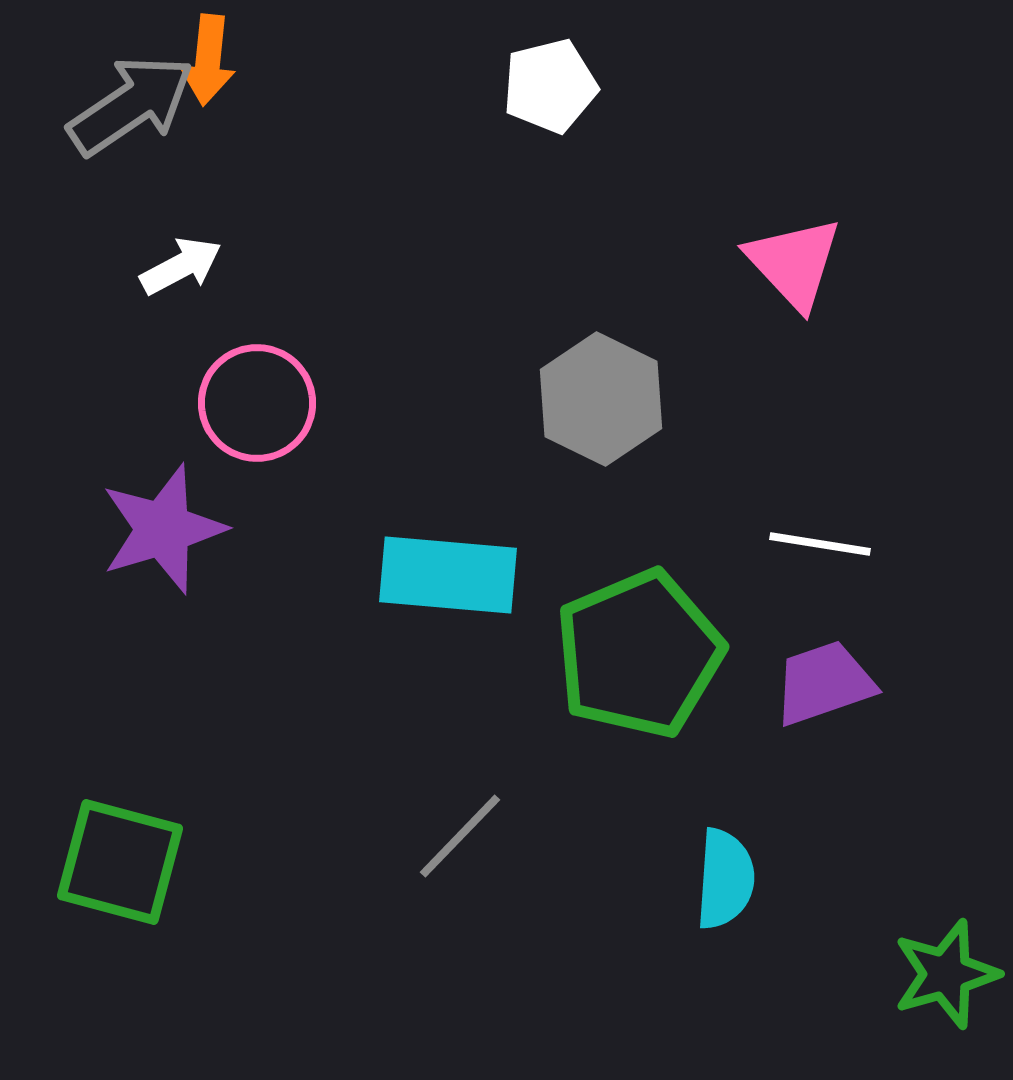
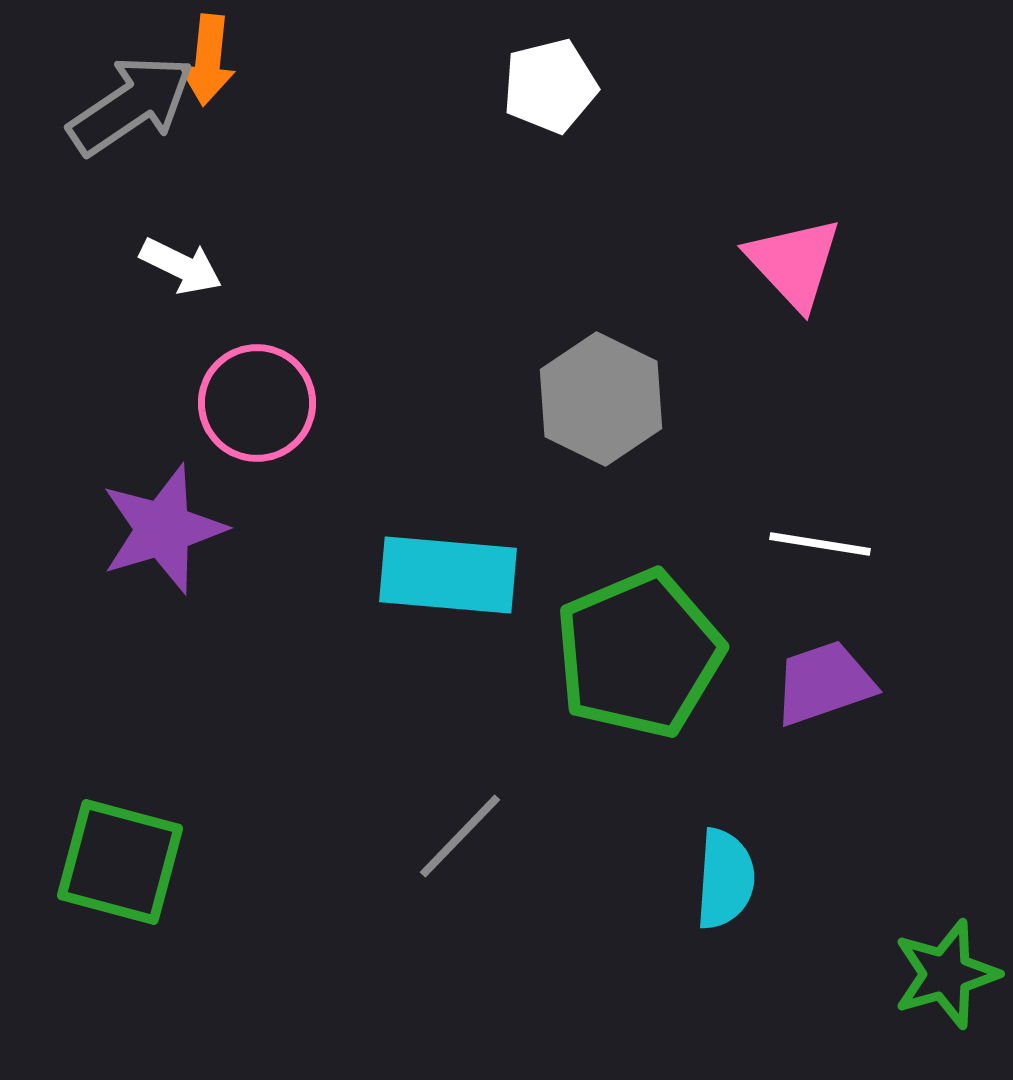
white arrow: rotated 54 degrees clockwise
